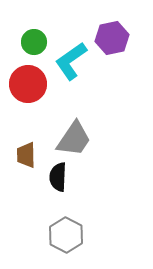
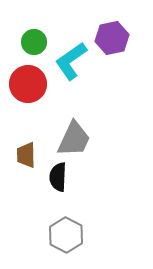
gray trapezoid: rotated 9 degrees counterclockwise
